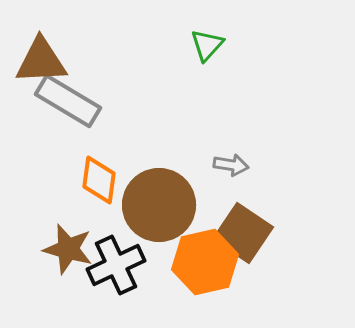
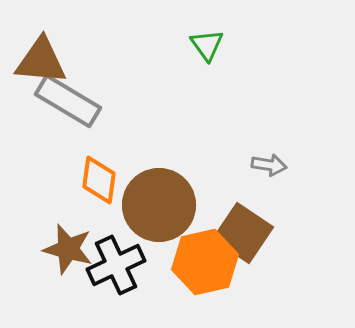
green triangle: rotated 18 degrees counterclockwise
brown triangle: rotated 8 degrees clockwise
gray arrow: moved 38 px right
